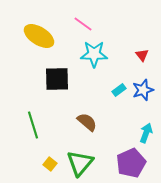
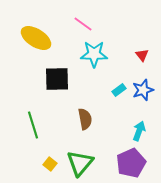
yellow ellipse: moved 3 px left, 2 px down
brown semicircle: moved 2 px left, 3 px up; rotated 40 degrees clockwise
cyan arrow: moved 7 px left, 2 px up
